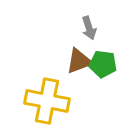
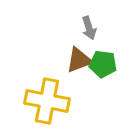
brown triangle: moved 1 px up
